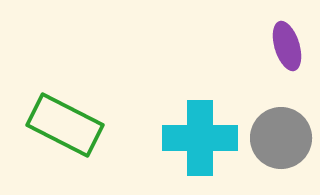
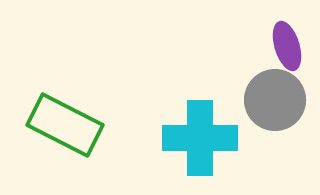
gray circle: moved 6 px left, 38 px up
